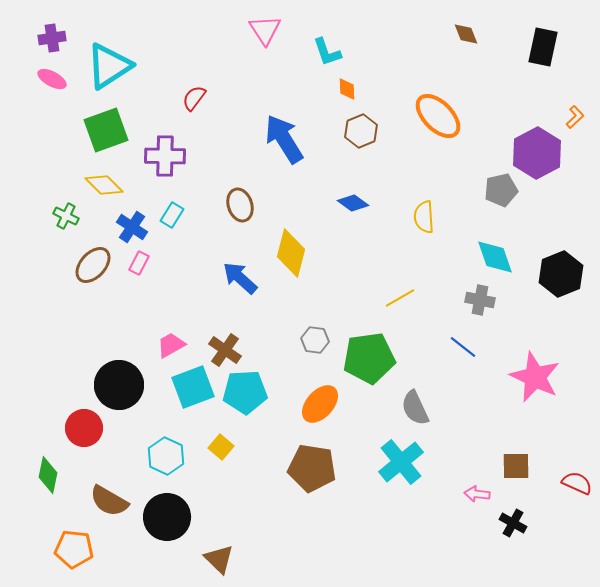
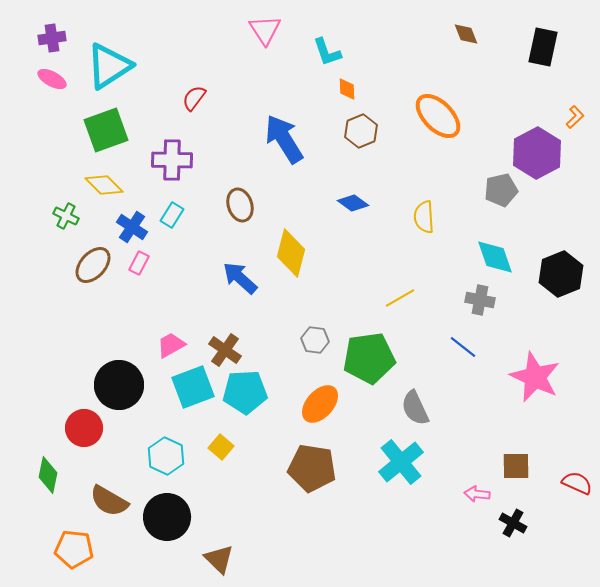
purple cross at (165, 156): moved 7 px right, 4 px down
